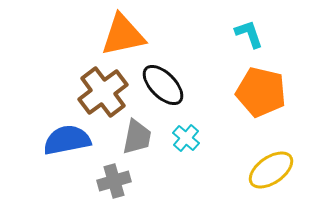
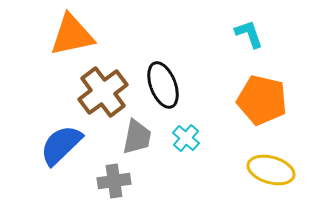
orange triangle: moved 51 px left
black ellipse: rotated 24 degrees clockwise
orange pentagon: moved 1 px right, 8 px down
blue semicircle: moved 6 px left, 5 px down; rotated 33 degrees counterclockwise
yellow ellipse: rotated 51 degrees clockwise
gray cross: rotated 8 degrees clockwise
